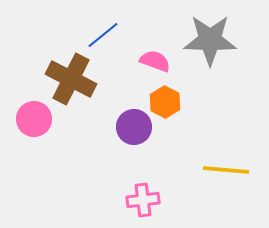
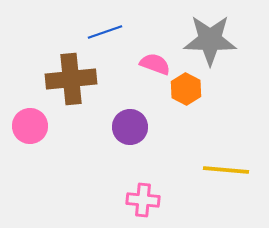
blue line: moved 2 px right, 3 px up; rotated 20 degrees clockwise
pink semicircle: moved 3 px down
brown cross: rotated 33 degrees counterclockwise
orange hexagon: moved 21 px right, 13 px up
pink circle: moved 4 px left, 7 px down
purple circle: moved 4 px left
pink cross: rotated 12 degrees clockwise
